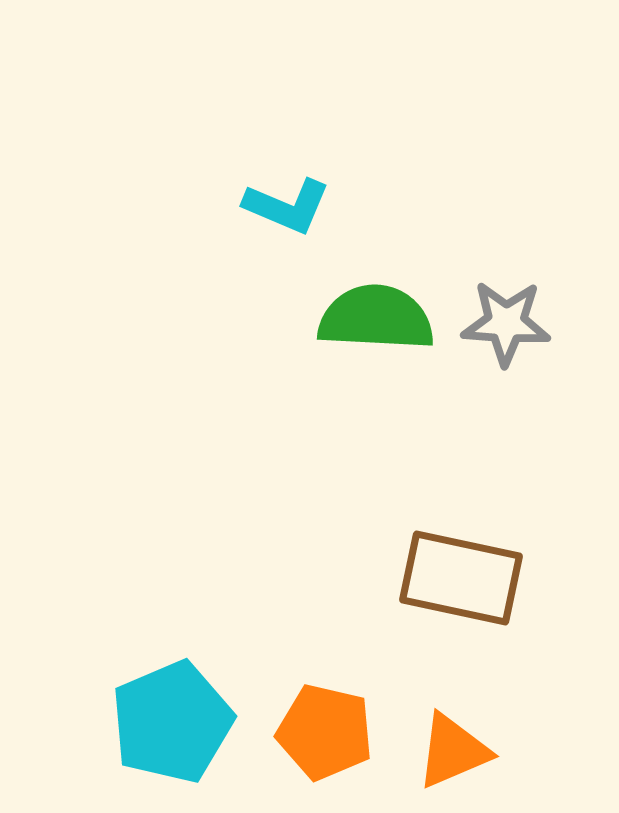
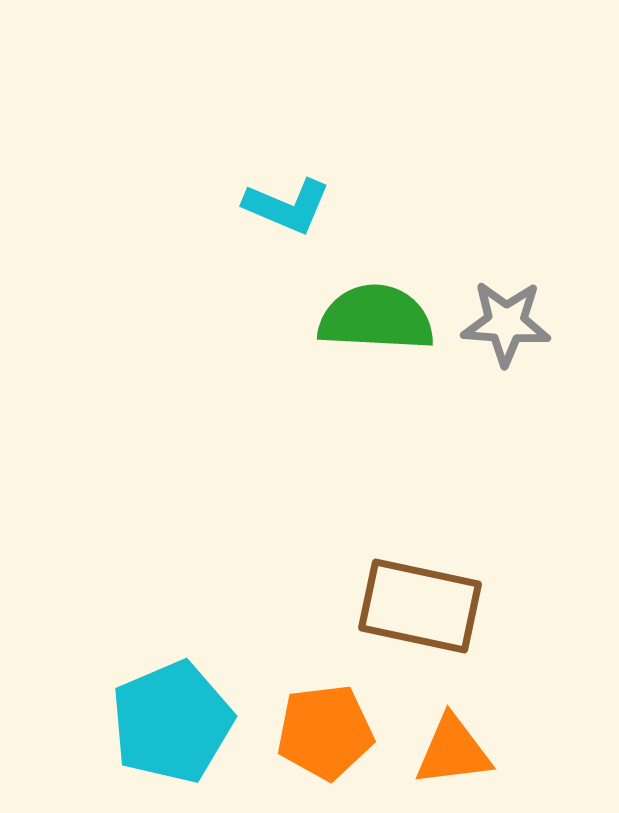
brown rectangle: moved 41 px left, 28 px down
orange pentagon: rotated 20 degrees counterclockwise
orange triangle: rotated 16 degrees clockwise
